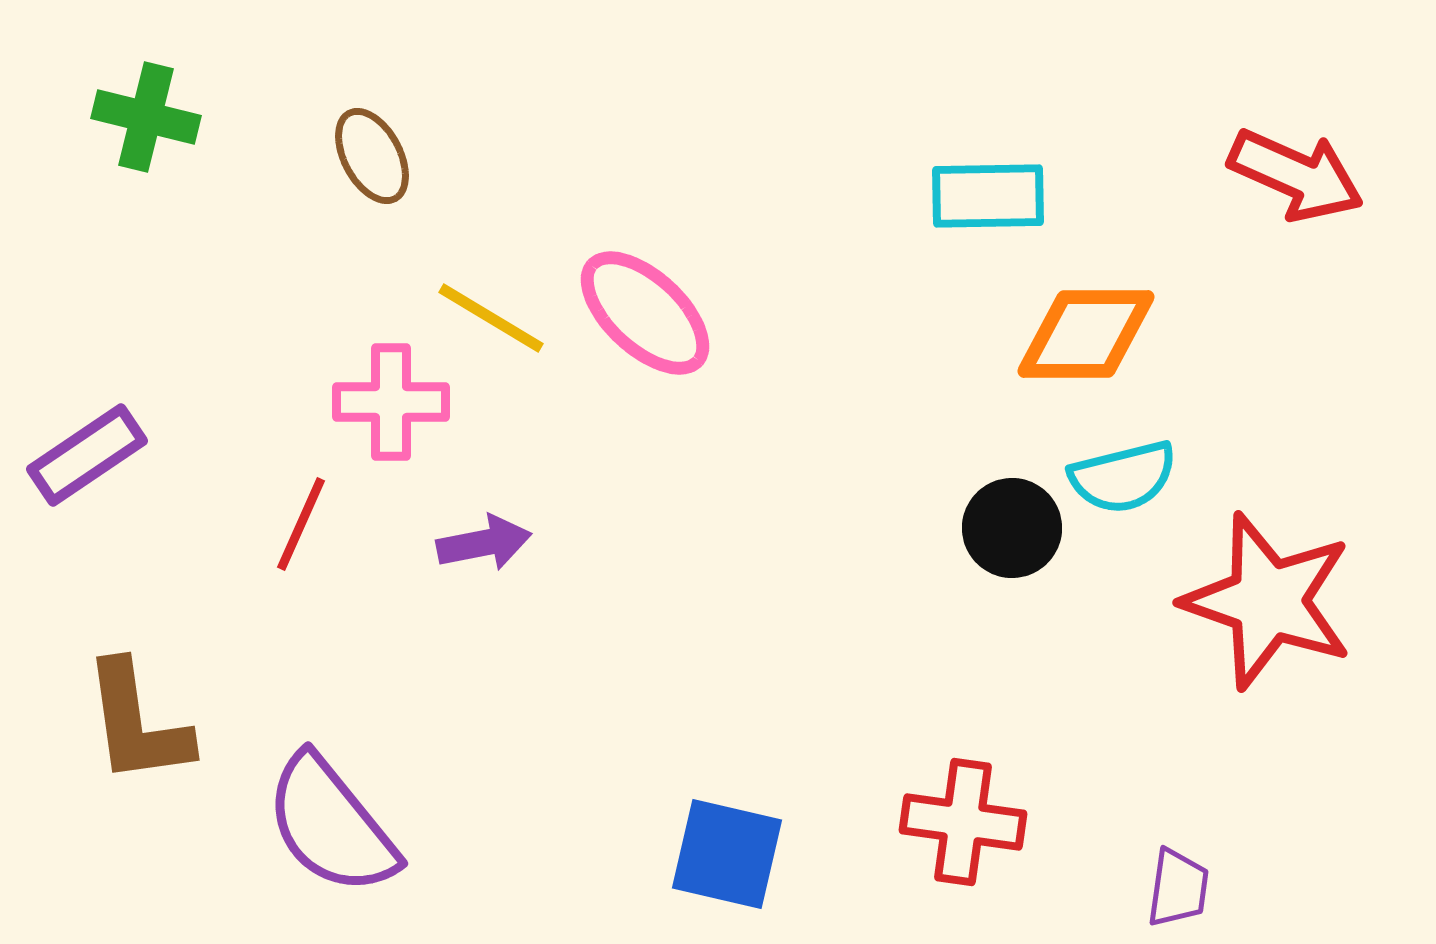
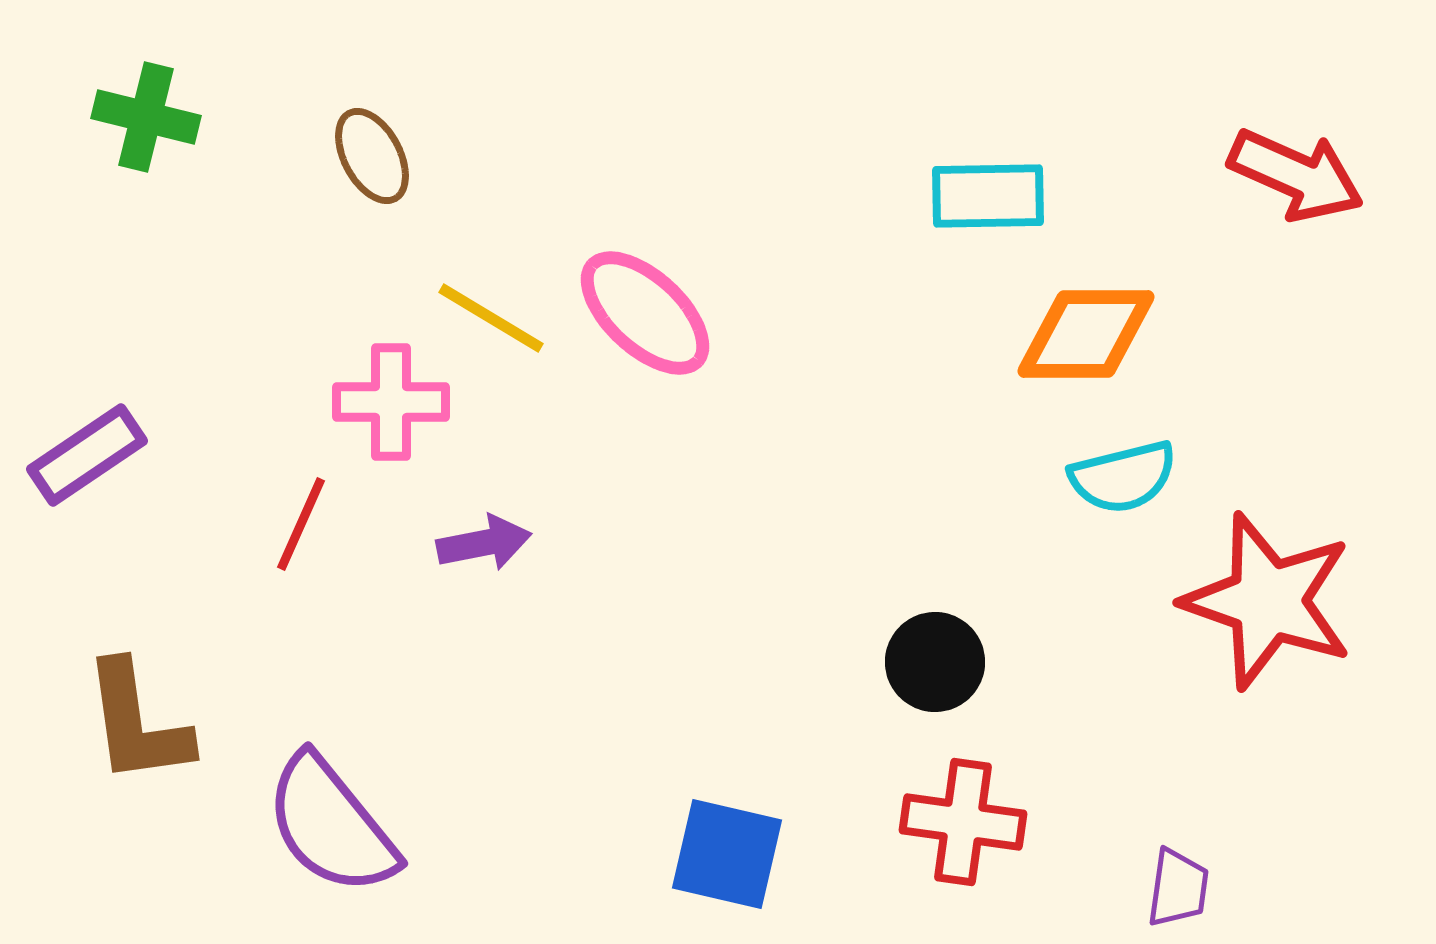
black circle: moved 77 px left, 134 px down
